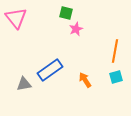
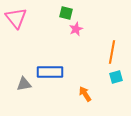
orange line: moved 3 px left, 1 px down
blue rectangle: moved 2 px down; rotated 35 degrees clockwise
orange arrow: moved 14 px down
